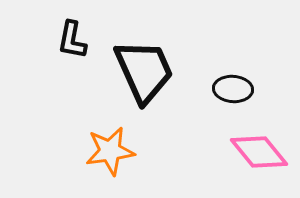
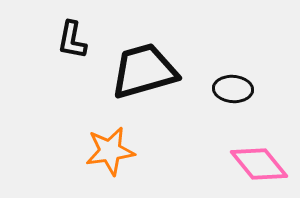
black trapezoid: rotated 82 degrees counterclockwise
pink diamond: moved 12 px down
